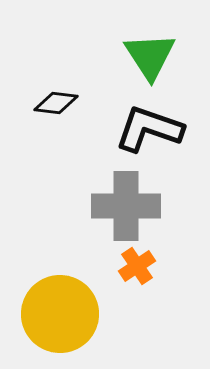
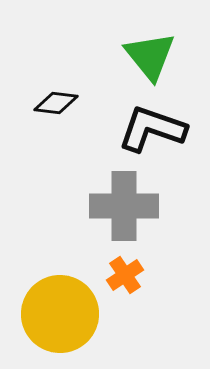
green triangle: rotated 6 degrees counterclockwise
black L-shape: moved 3 px right
gray cross: moved 2 px left
orange cross: moved 12 px left, 9 px down
